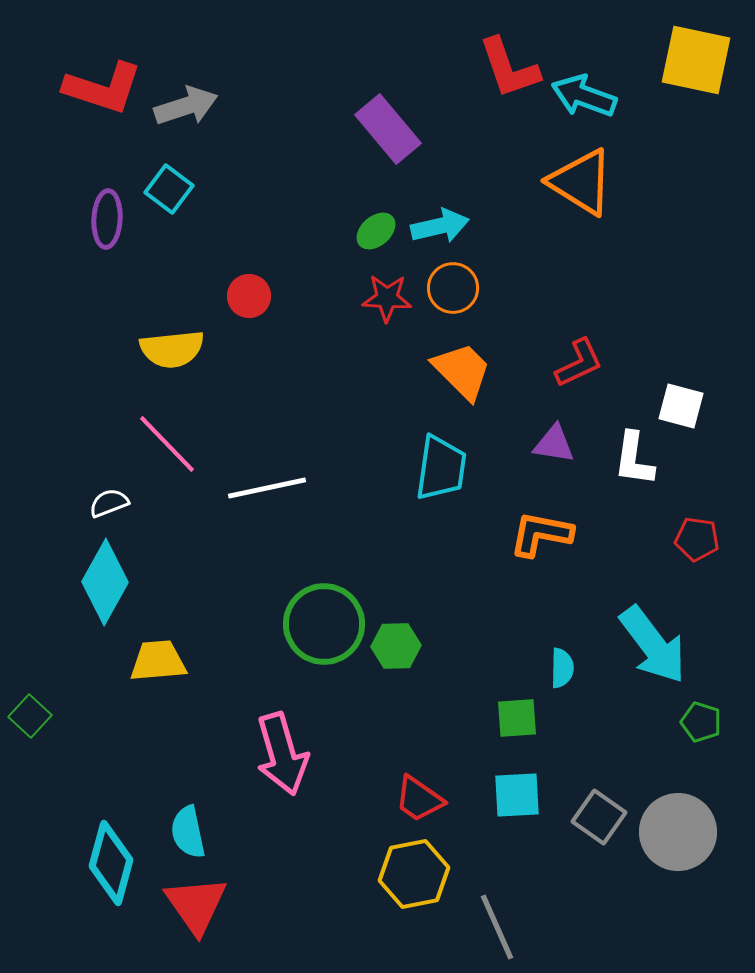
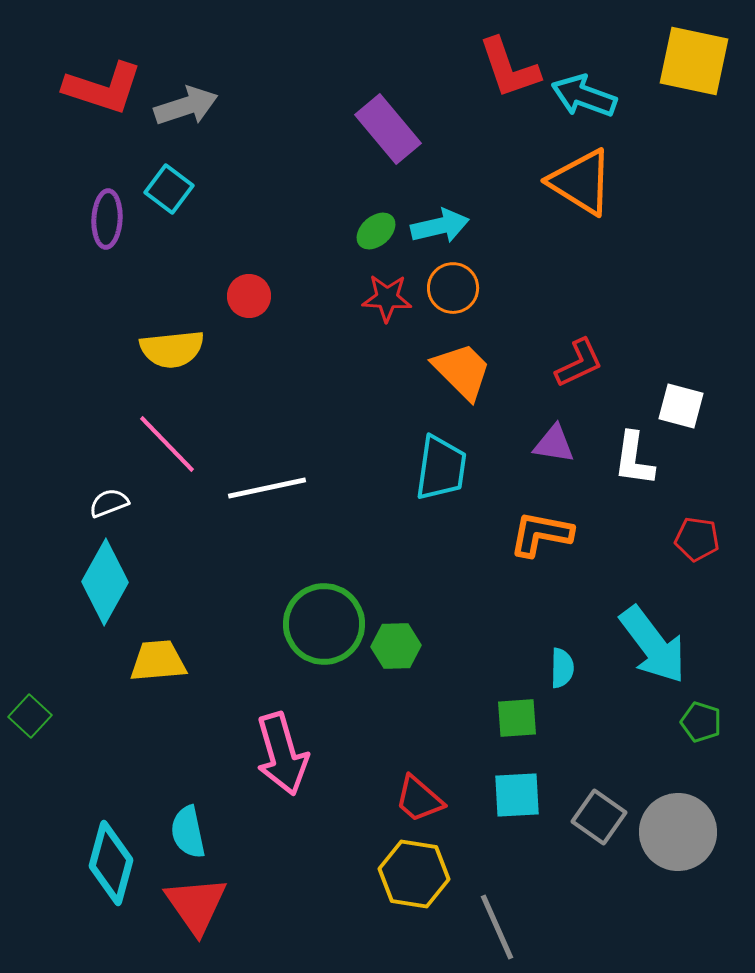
yellow square at (696, 60): moved 2 px left, 1 px down
red trapezoid at (419, 799): rotated 6 degrees clockwise
yellow hexagon at (414, 874): rotated 20 degrees clockwise
